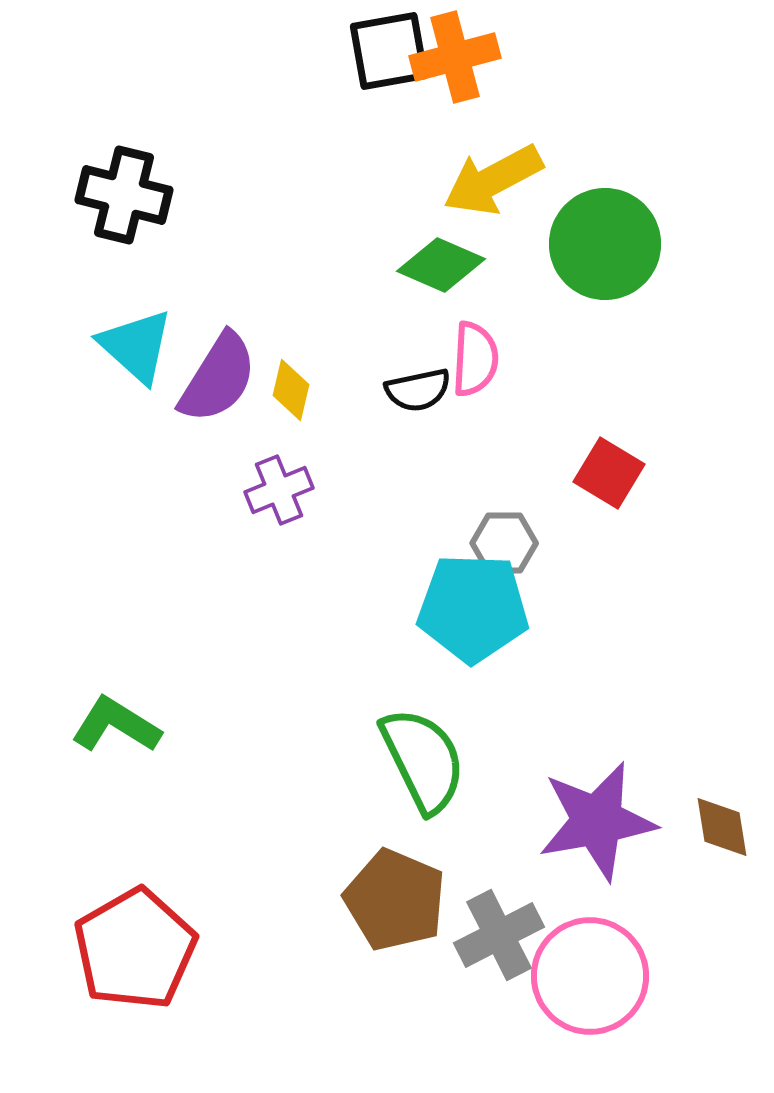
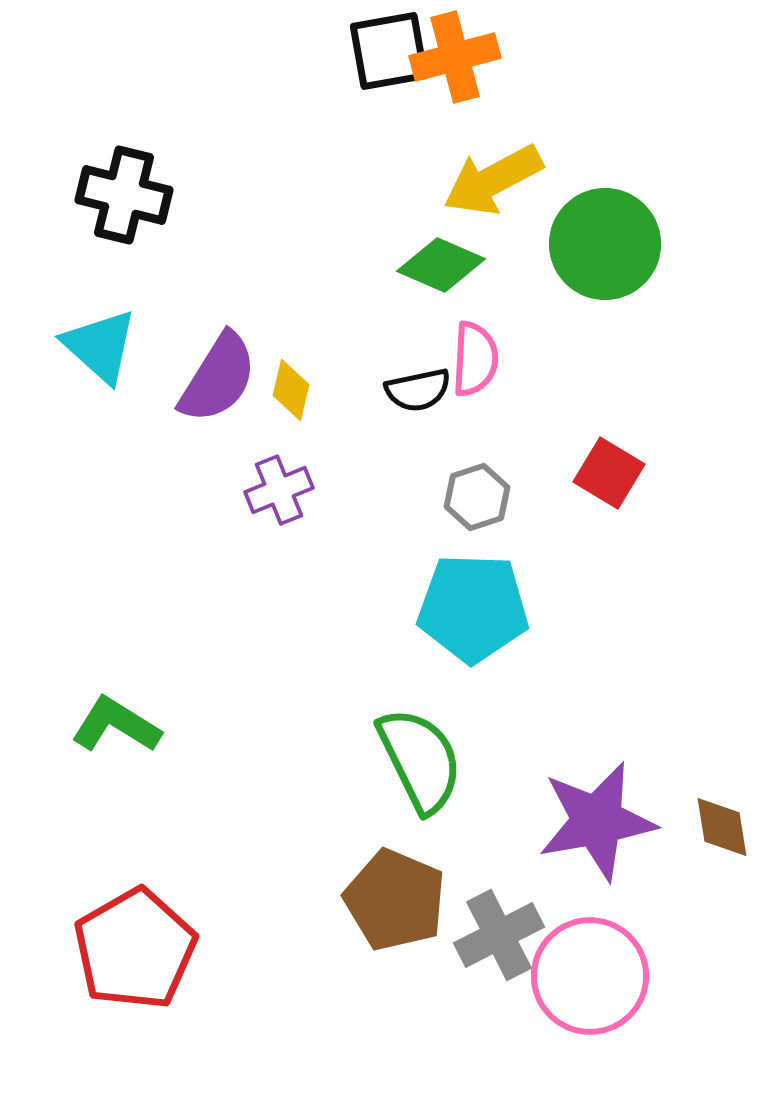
cyan triangle: moved 36 px left
gray hexagon: moved 27 px left, 46 px up; rotated 18 degrees counterclockwise
green semicircle: moved 3 px left
